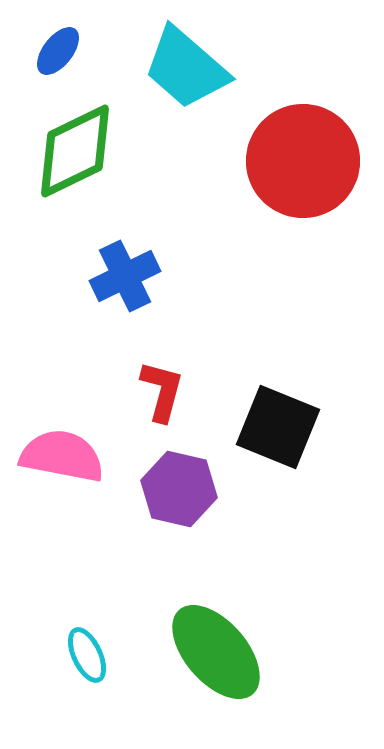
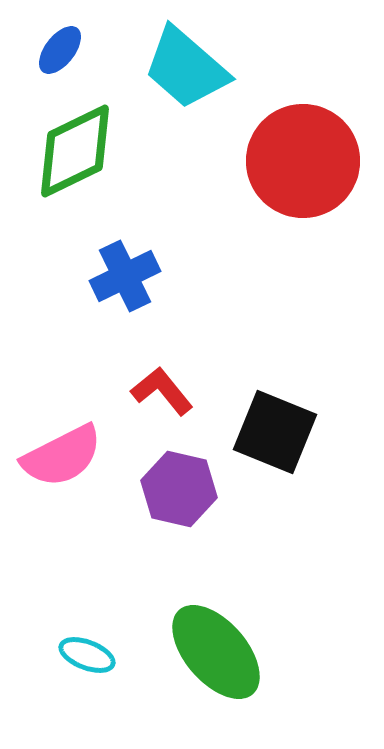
blue ellipse: moved 2 px right, 1 px up
red L-shape: rotated 54 degrees counterclockwise
black square: moved 3 px left, 5 px down
pink semicircle: rotated 142 degrees clockwise
cyan ellipse: rotated 44 degrees counterclockwise
